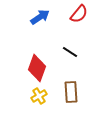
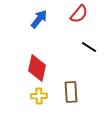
blue arrow: moved 1 px left, 2 px down; rotated 18 degrees counterclockwise
black line: moved 19 px right, 5 px up
red diamond: rotated 8 degrees counterclockwise
yellow cross: rotated 28 degrees clockwise
